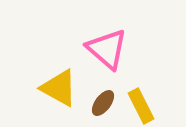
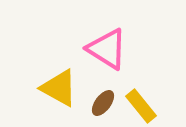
pink triangle: rotated 9 degrees counterclockwise
yellow rectangle: rotated 12 degrees counterclockwise
